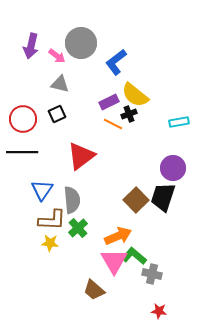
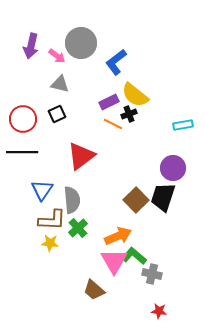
cyan rectangle: moved 4 px right, 3 px down
